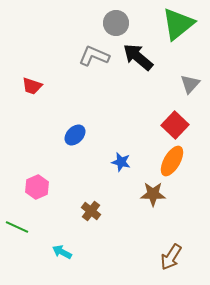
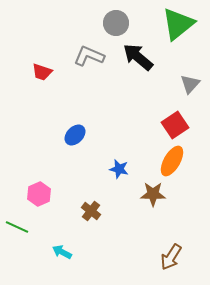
gray L-shape: moved 5 px left
red trapezoid: moved 10 px right, 14 px up
red square: rotated 12 degrees clockwise
blue star: moved 2 px left, 7 px down
pink hexagon: moved 2 px right, 7 px down
